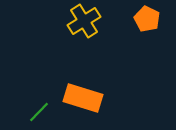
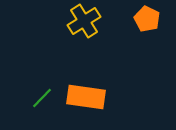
orange rectangle: moved 3 px right, 1 px up; rotated 9 degrees counterclockwise
green line: moved 3 px right, 14 px up
